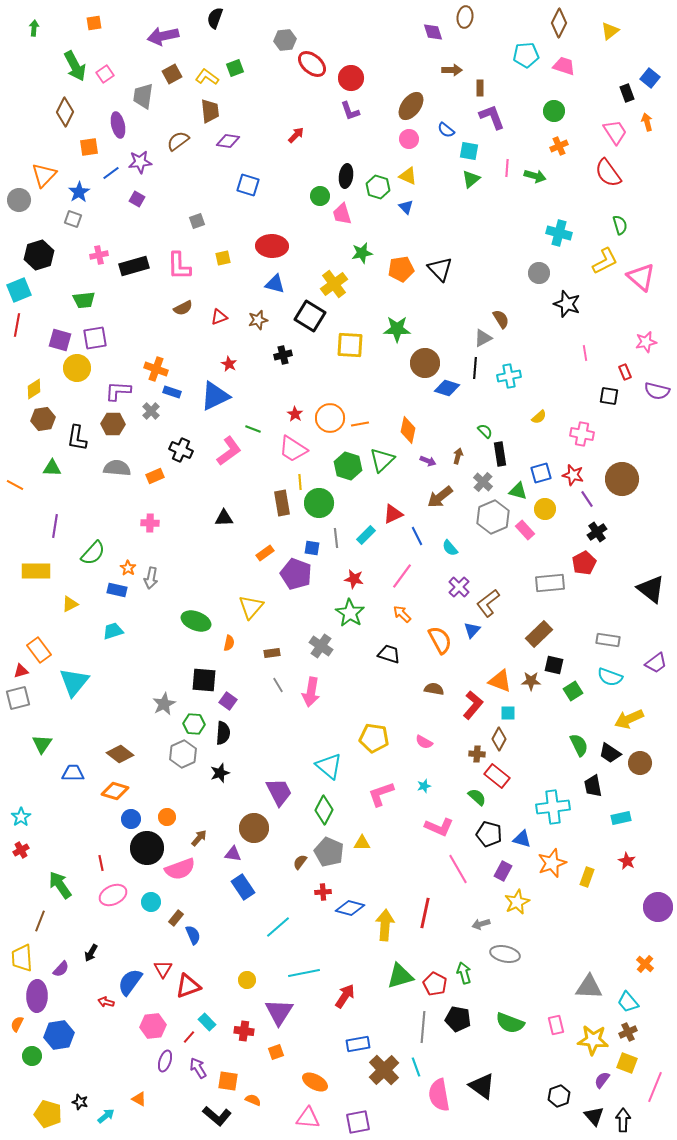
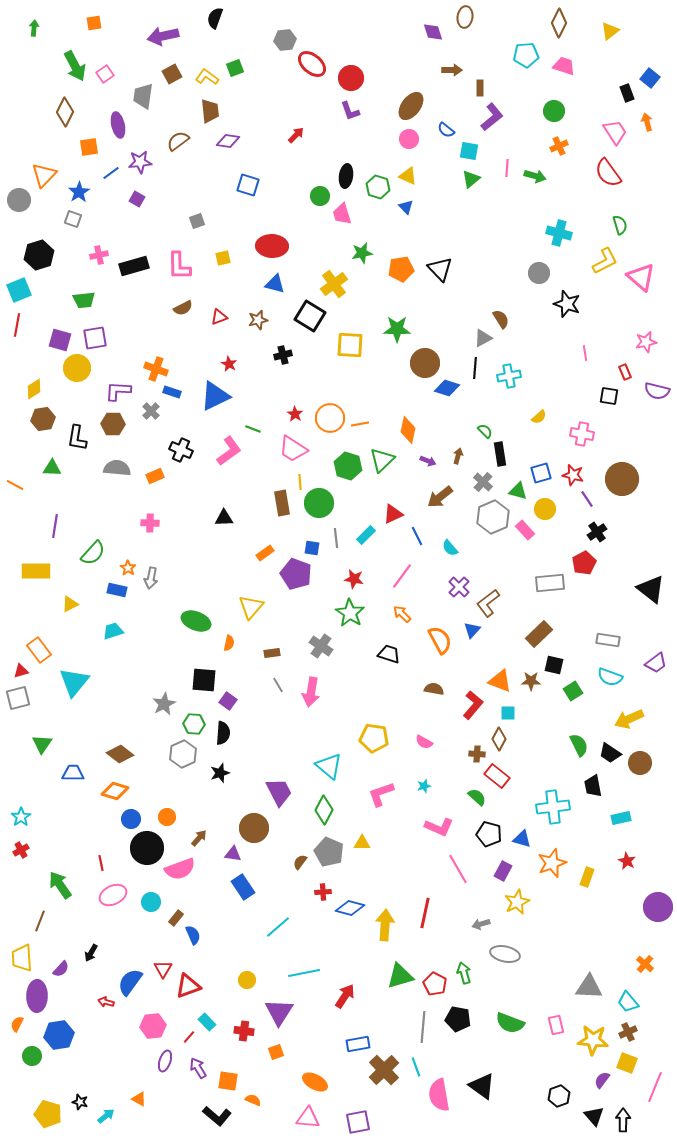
purple L-shape at (492, 117): rotated 72 degrees clockwise
